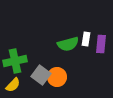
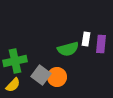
green semicircle: moved 5 px down
